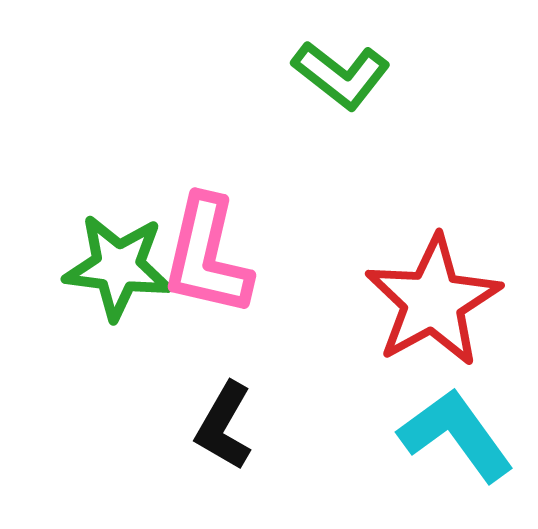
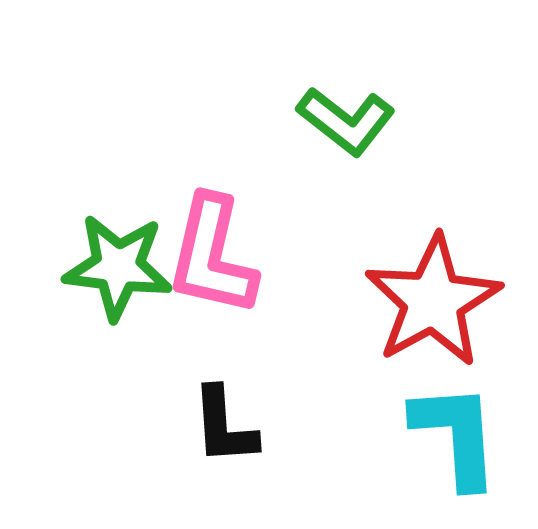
green L-shape: moved 5 px right, 46 px down
pink L-shape: moved 5 px right
black L-shape: rotated 34 degrees counterclockwise
cyan L-shape: rotated 32 degrees clockwise
